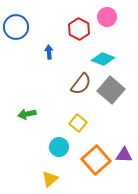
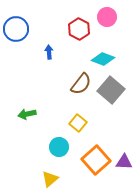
blue circle: moved 2 px down
purple triangle: moved 7 px down
